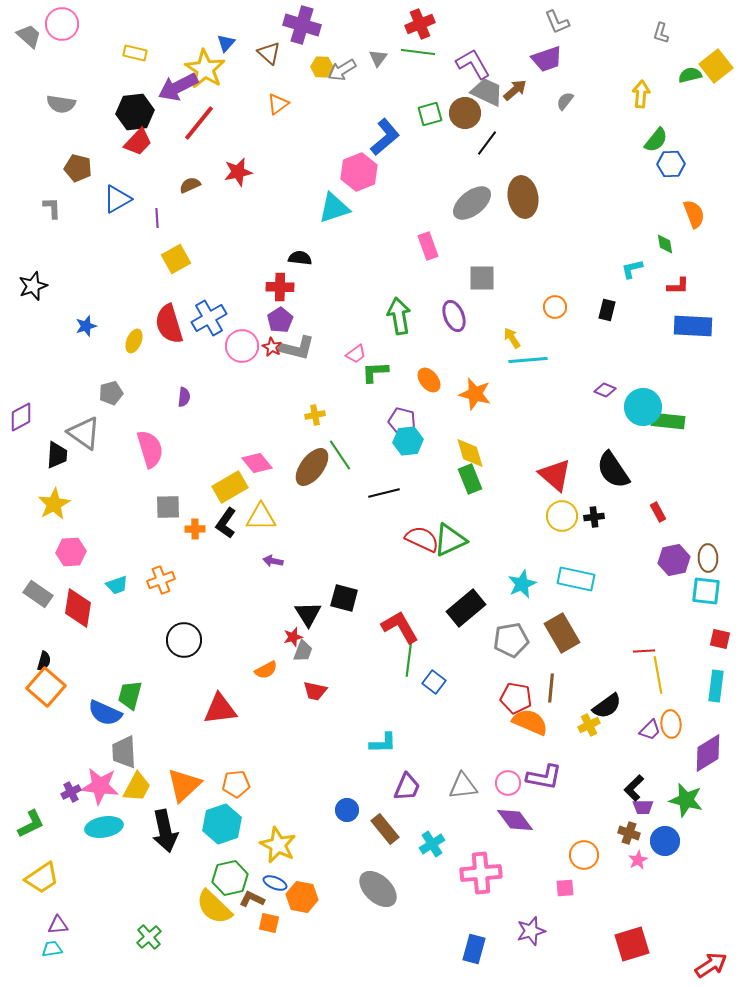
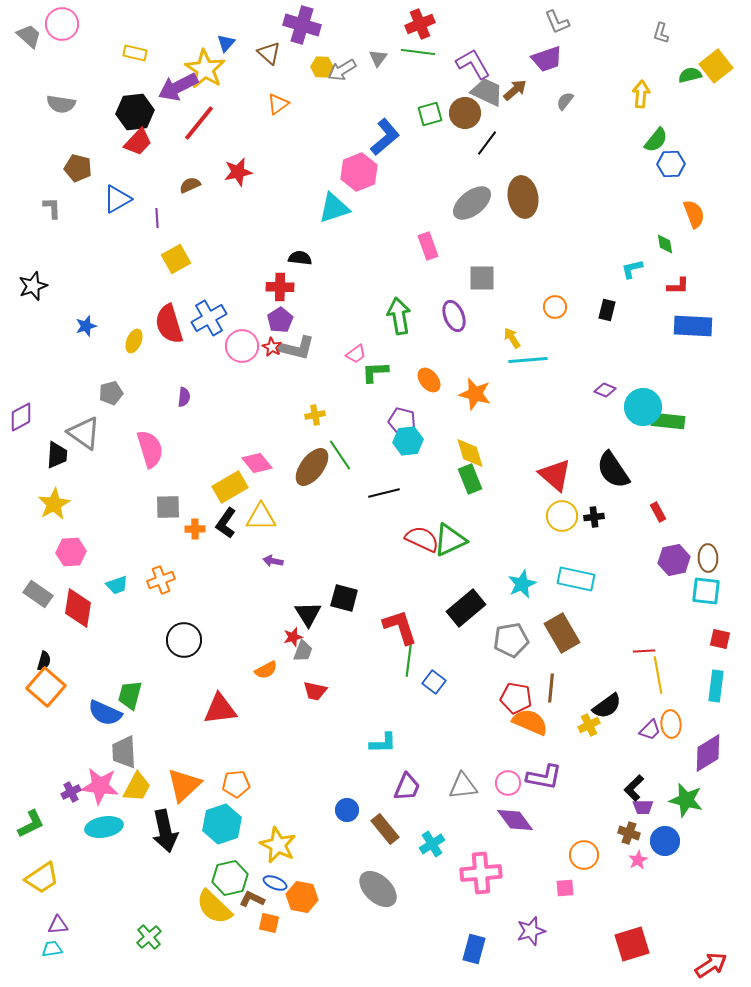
red L-shape at (400, 627): rotated 12 degrees clockwise
